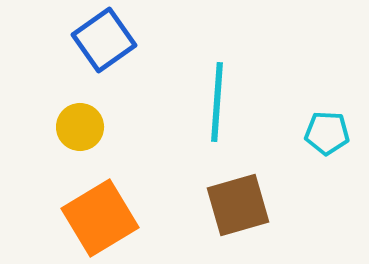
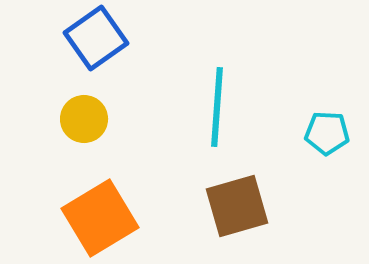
blue square: moved 8 px left, 2 px up
cyan line: moved 5 px down
yellow circle: moved 4 px right, 8 px up
brown square: moved 1 px left, 1 px down
